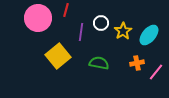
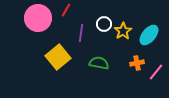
red line: rotated 16 degrees clockwise
white circle: moved 3 px right, 1 px down
purple line: moved 1 px down
yellow square: moved 1 px down
